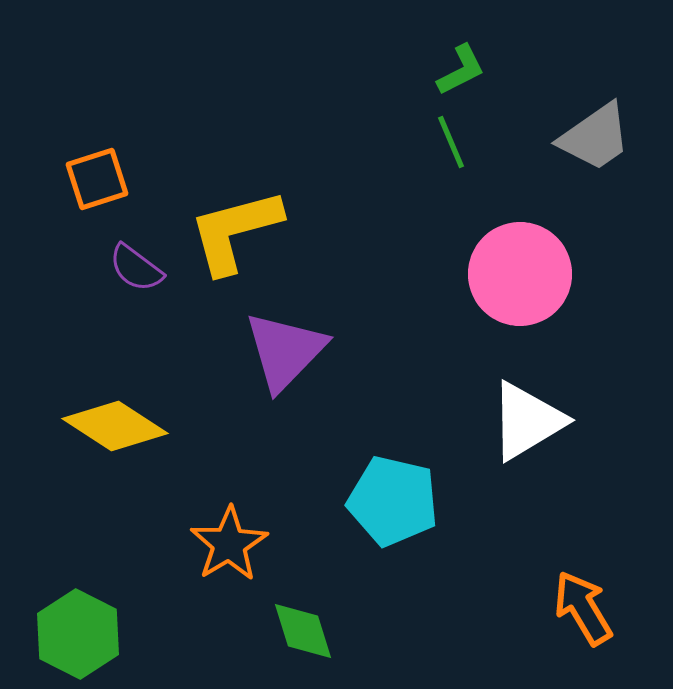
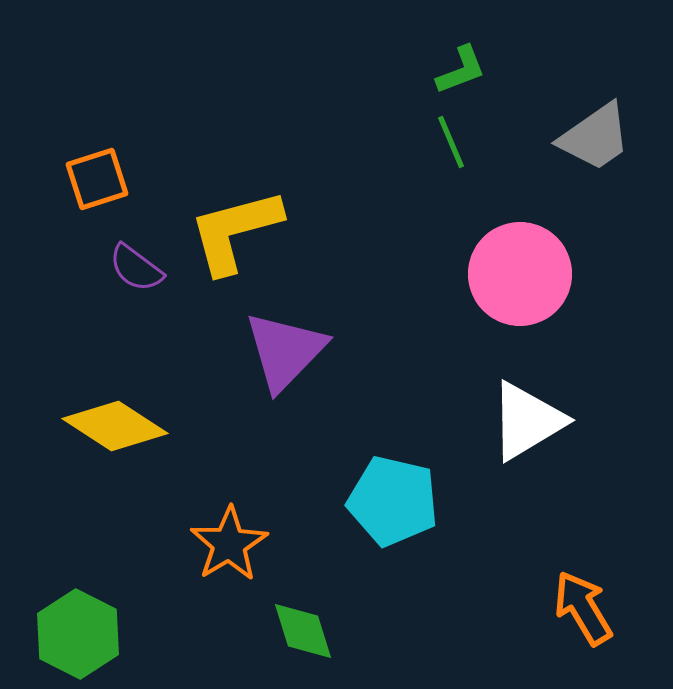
green L-shape: rotated 6 degrees clockwise
